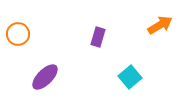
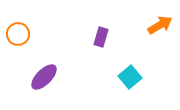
purple rectangle: moved 3 px right
purple ellipse: moved 1 px left
